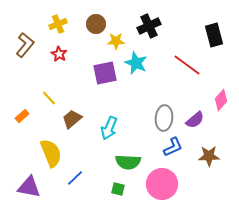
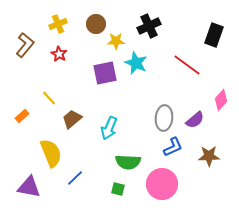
black rectangle: rotated 35 degrees clockwise
